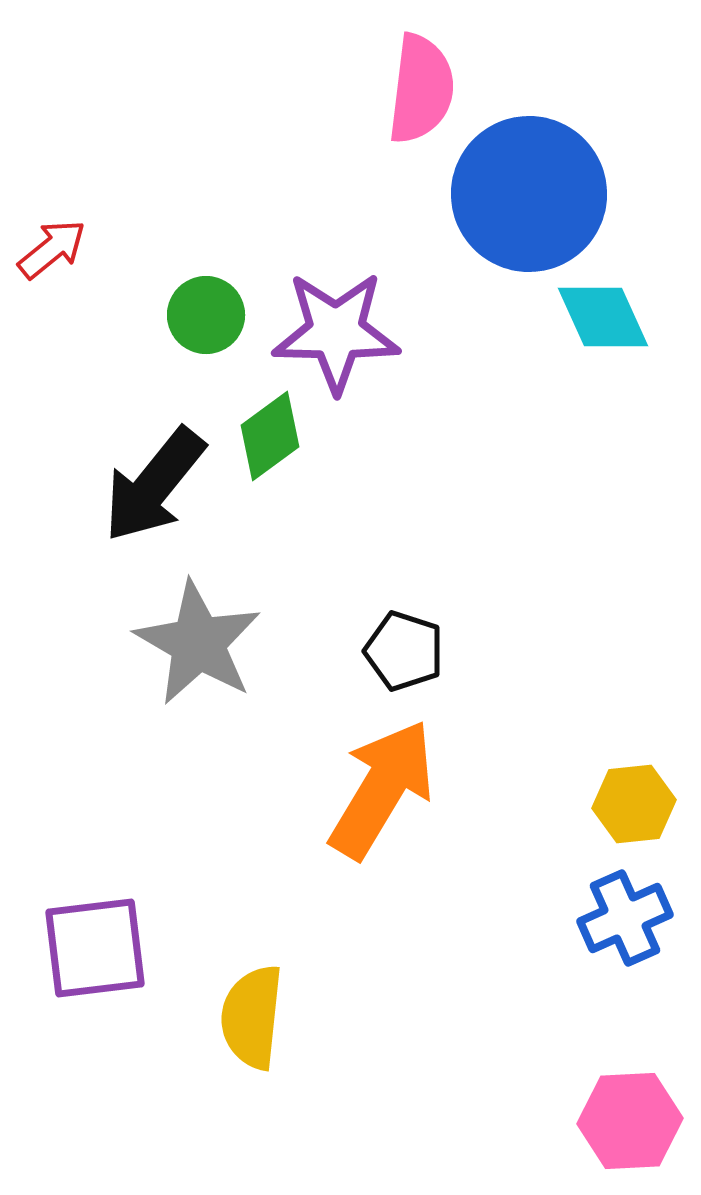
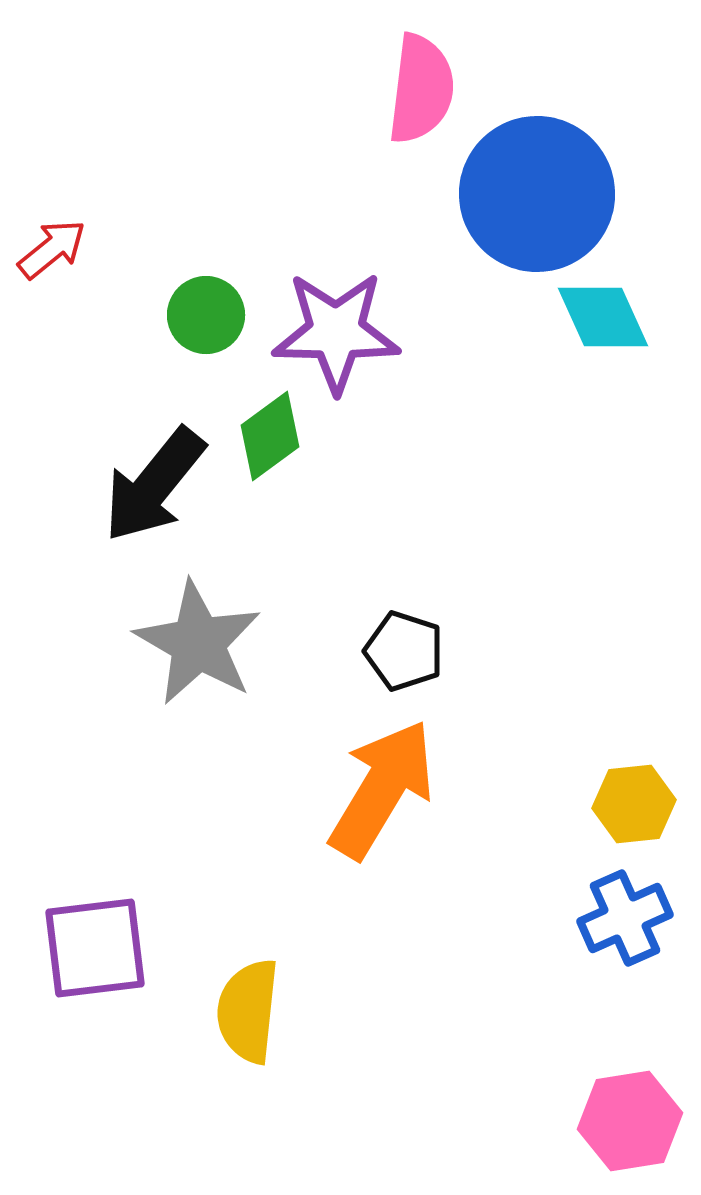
blue circle: moved 8 px right
yellow semicircle: moved 4 px left, 6 px up
pink hexagon: rotated 6 degrees counterclockwise
